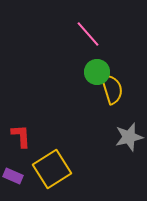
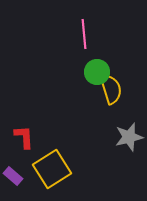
pink line: moved 4 px left; rotated 36 degrees clockwise
yellow semicircle: moved 1 px left
red L-shape: moved 3 px right, 1 px down
purple rectangle: rotated 18 degrees clockwise
